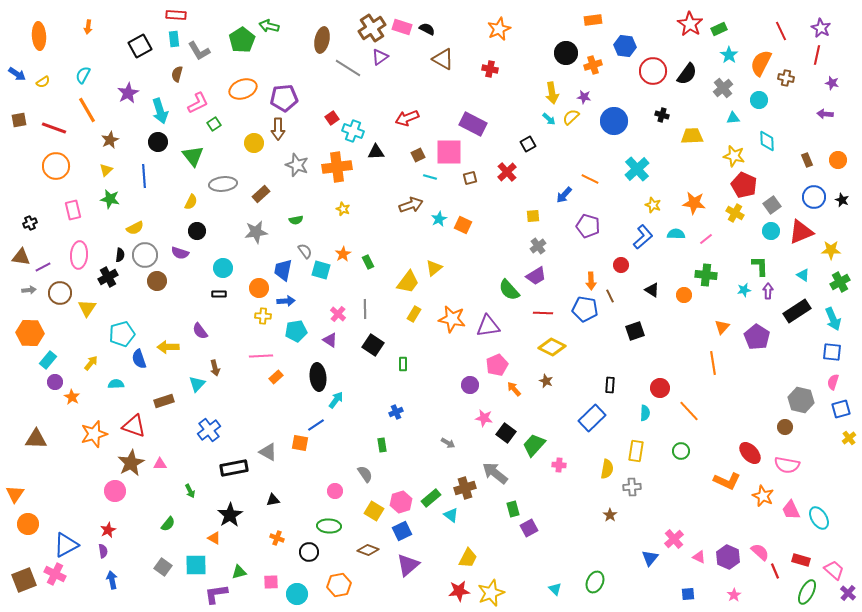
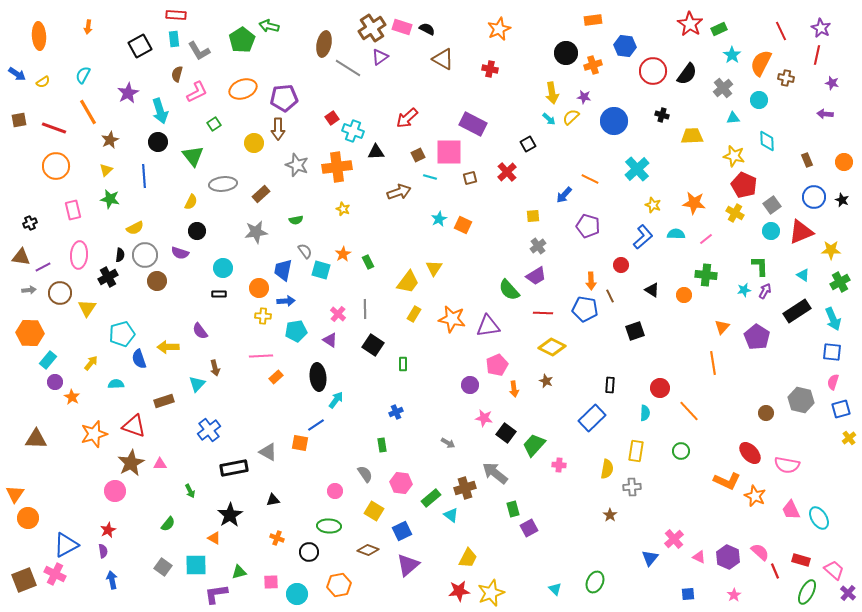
brown ellipse at (322, 40): moved 2 px right, 4 px down
cyan star at (729, 55): moved 3 px right
pink L-shape at (198, 103): moved 1 px left, 11 px up
orange line at (87, 110): moved 1 px right, 2 px down
red arrow at (407, 118): rotated 20 degrees counterclockwise
orange circle at (838, 160): moved 6 px right, 2 px down
brown arrow at (411, 205): moved 12 px left, 13 px up
yellow triangle at (434, 268): rotated 18 degrees counterclockwise
purple arrow at (768, 291): moved 3 px left; rotated 28 degrees clockwise
orange arrow at (514, 389): rotated 147 degrees counterclockwise
brown circle at (785, 427): moved 19 px left, 14 px up
orange star at (763, 496): moved 8 px left
pink hexagon at (401, 502): moved 19 px up; rotated 25 degrees clockwise
orange circle at (28, 524): moved 6 px up
